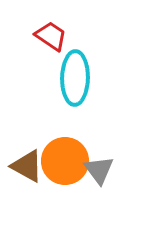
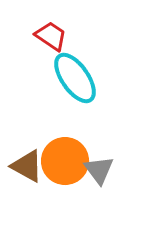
cyan ellipse: rotated 36 degrees counterclockwise
